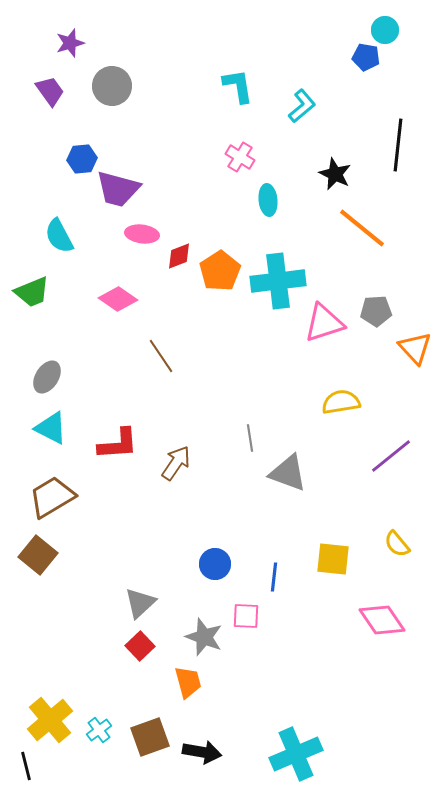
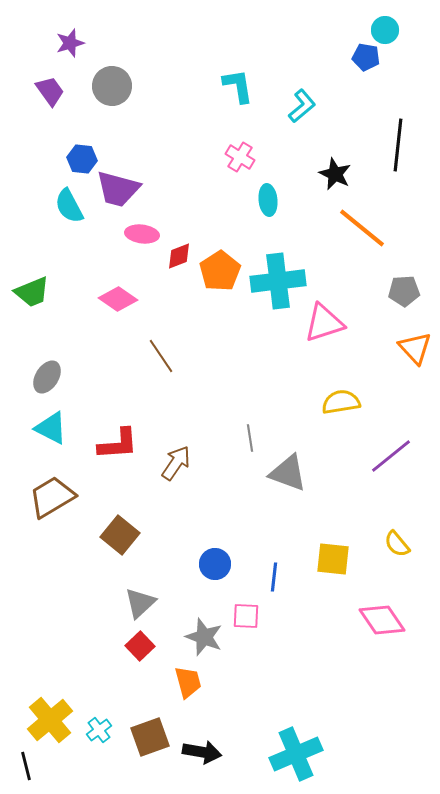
blue hexagon at (82, 159): rotated 12 degrees clockwise
cyan semicircle at (59, 236): moved 10 px right, 30 px up
gray pentagon at (376, 311): moved 28 px right, 20 px up
brown square at (38, 555): moved 82 px right, 20 px up
